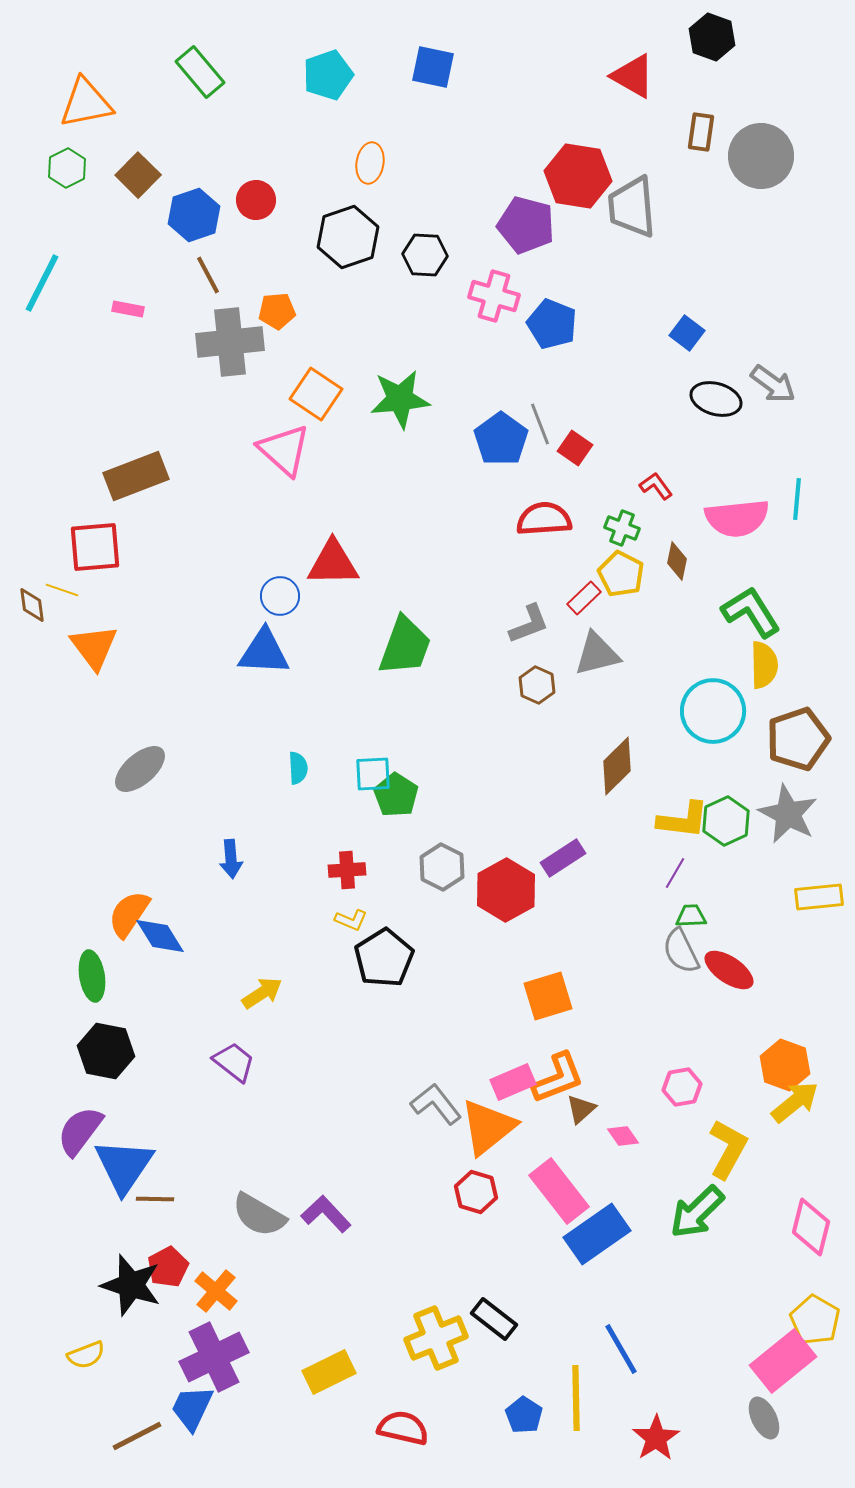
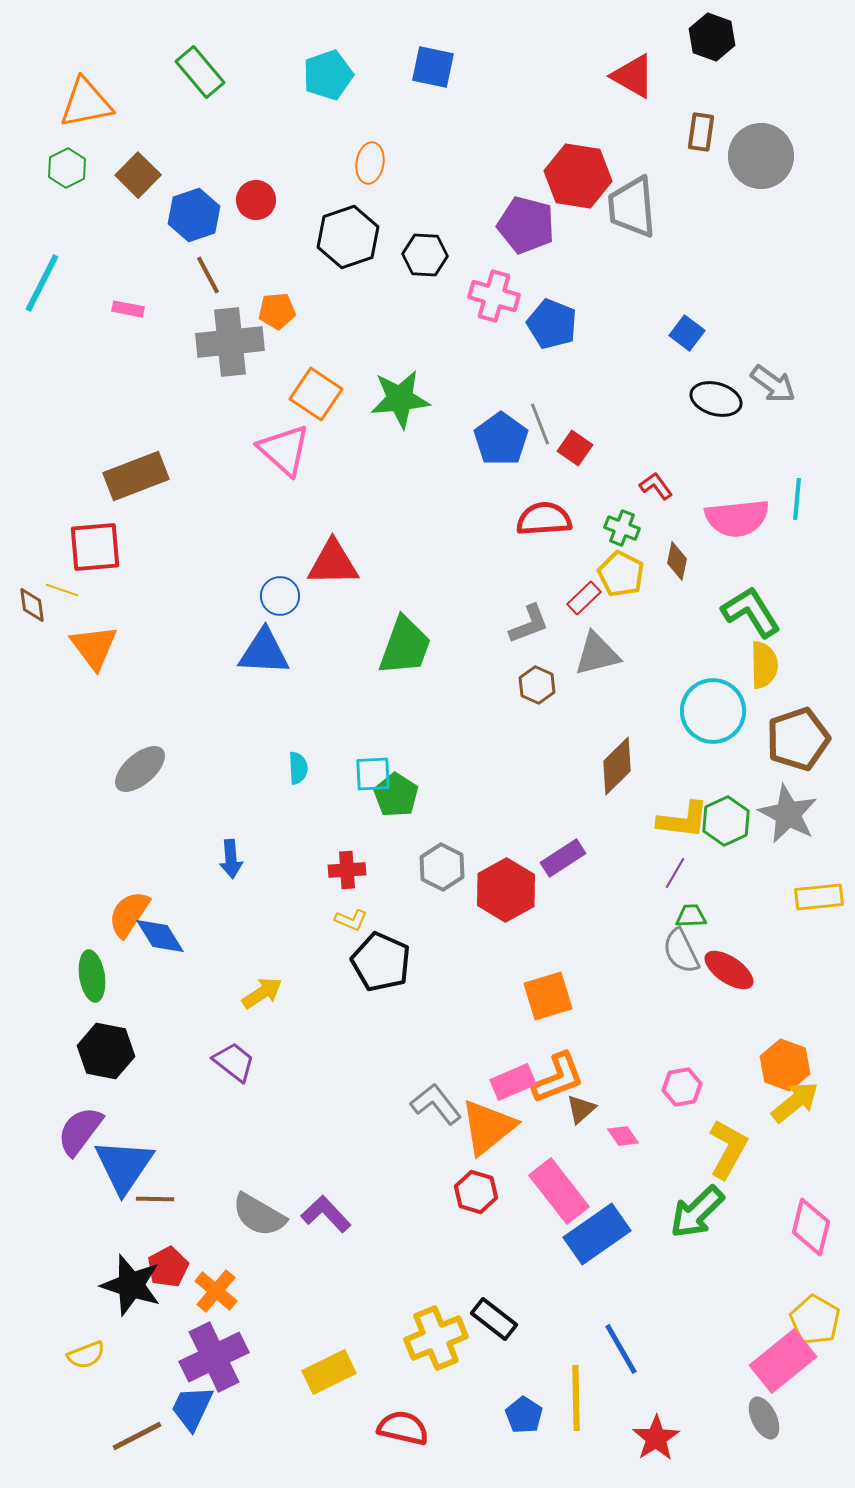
black pentagon at (384, 958): moved 3 px left, 4 px down; rotated 16 degrees counterclockwise
